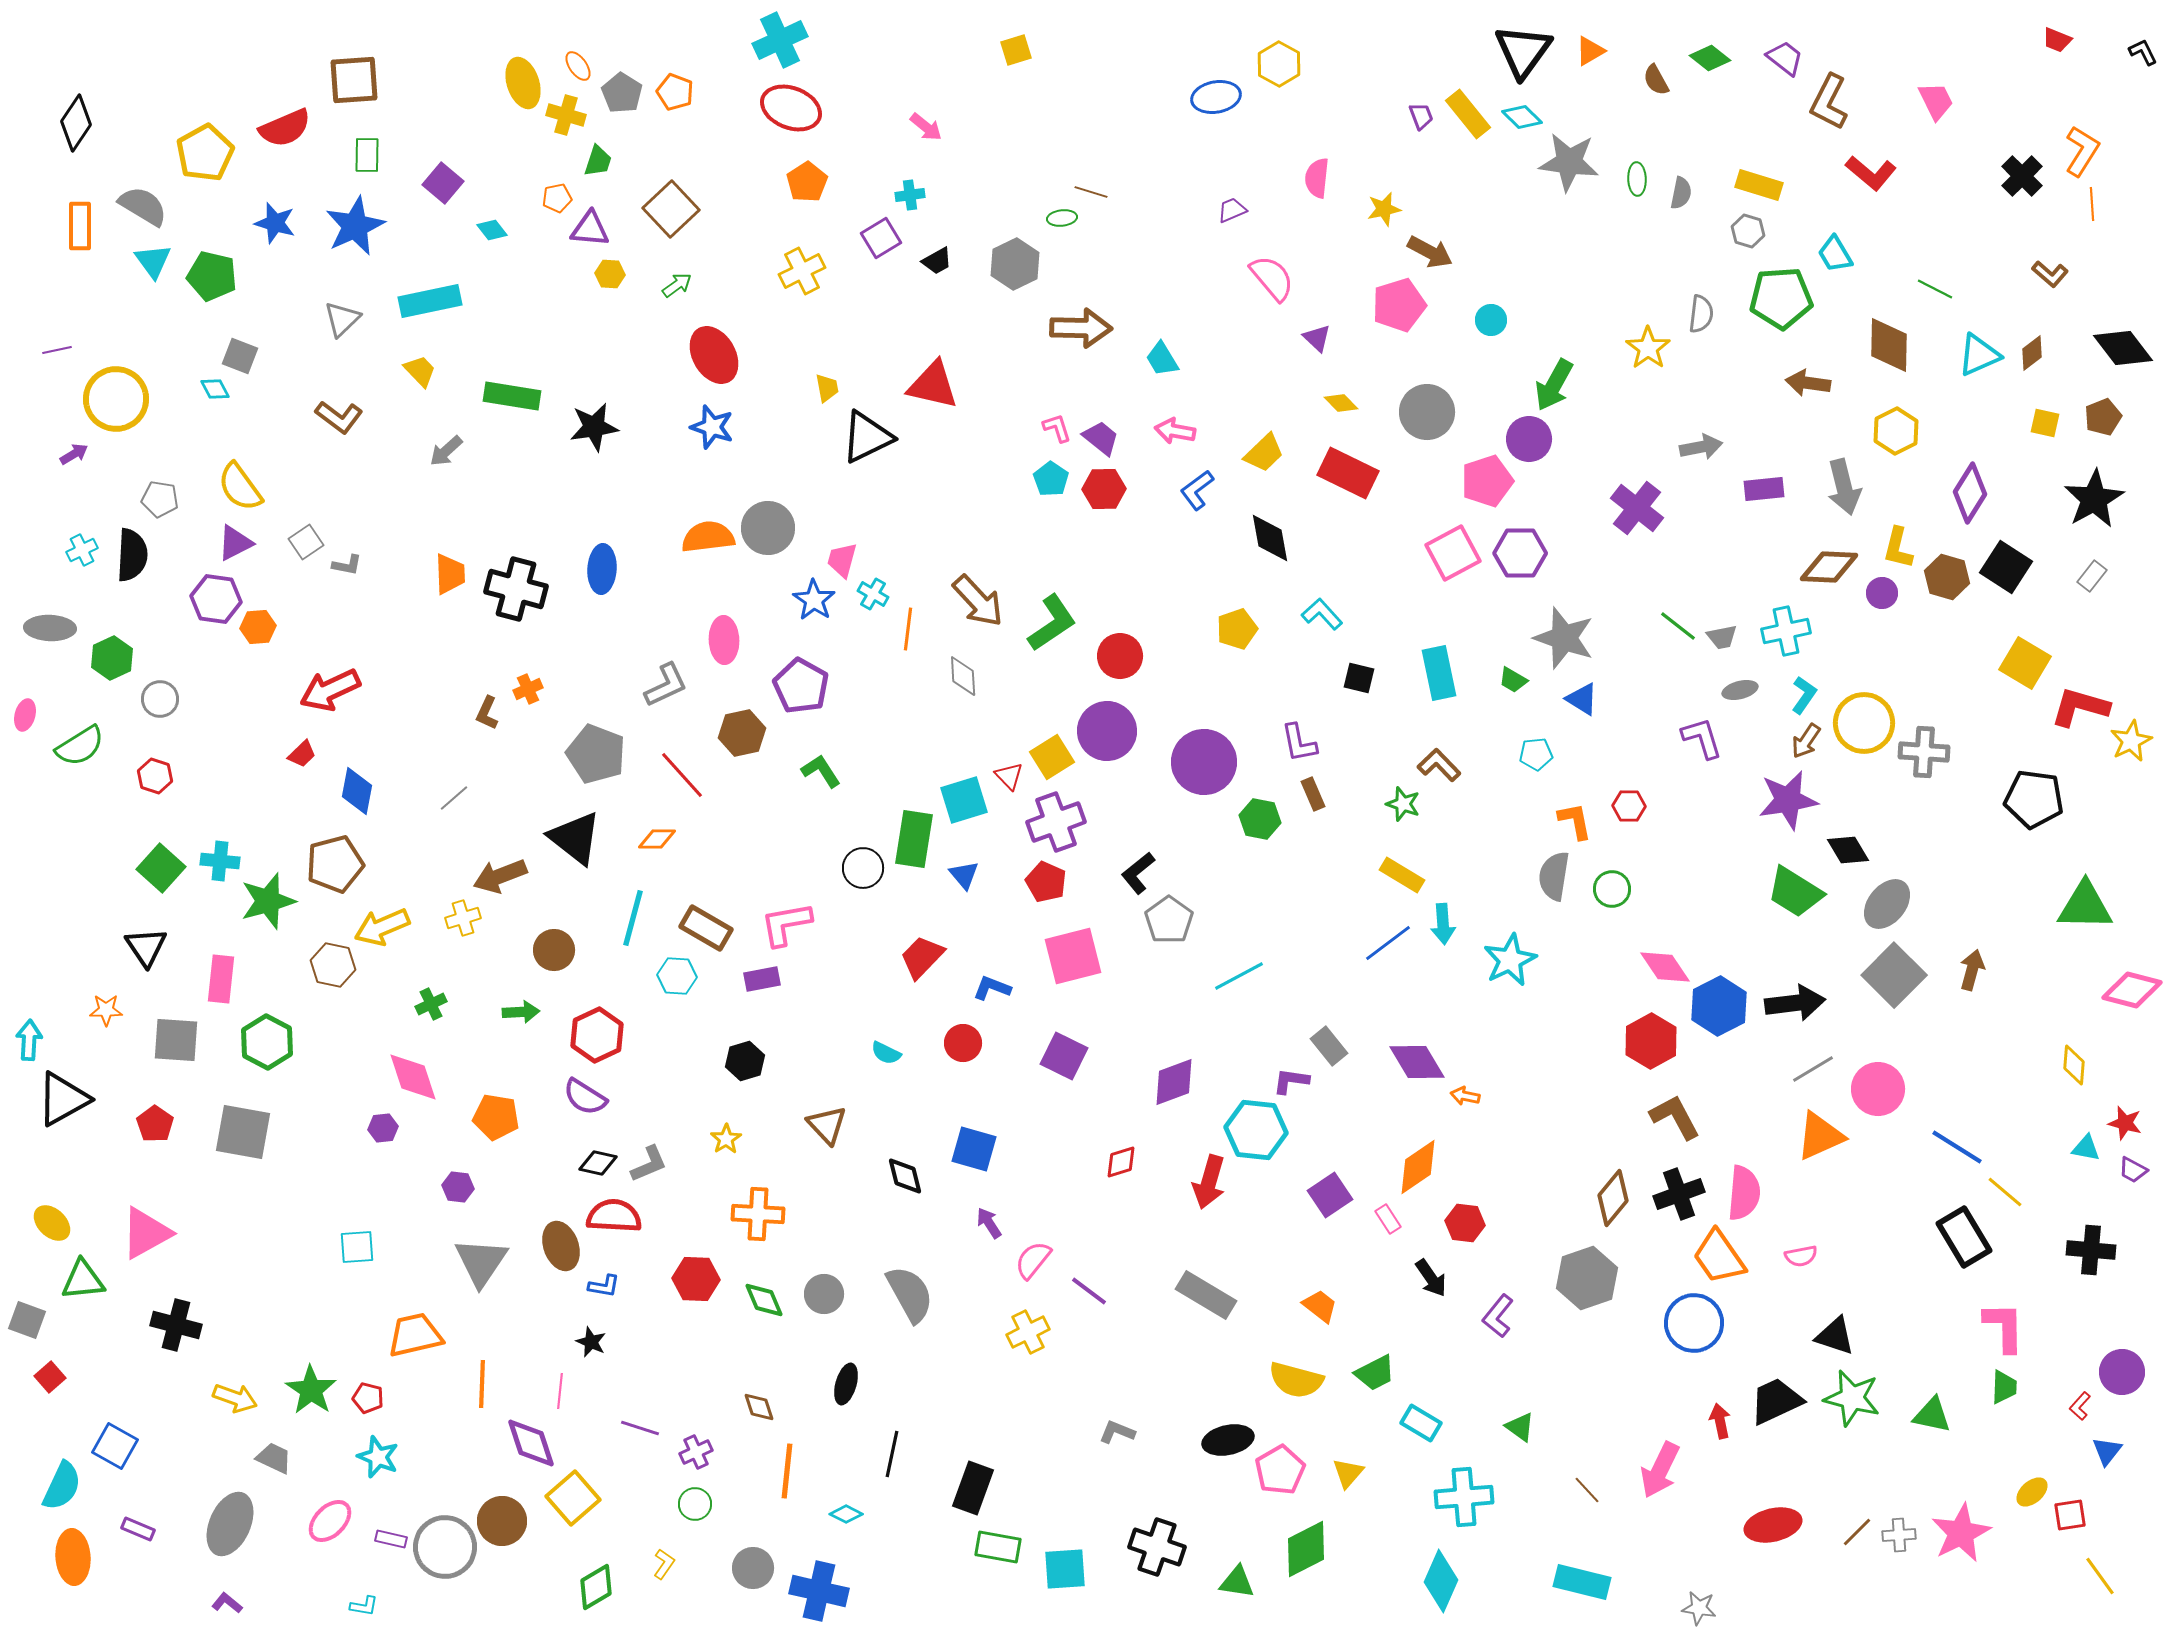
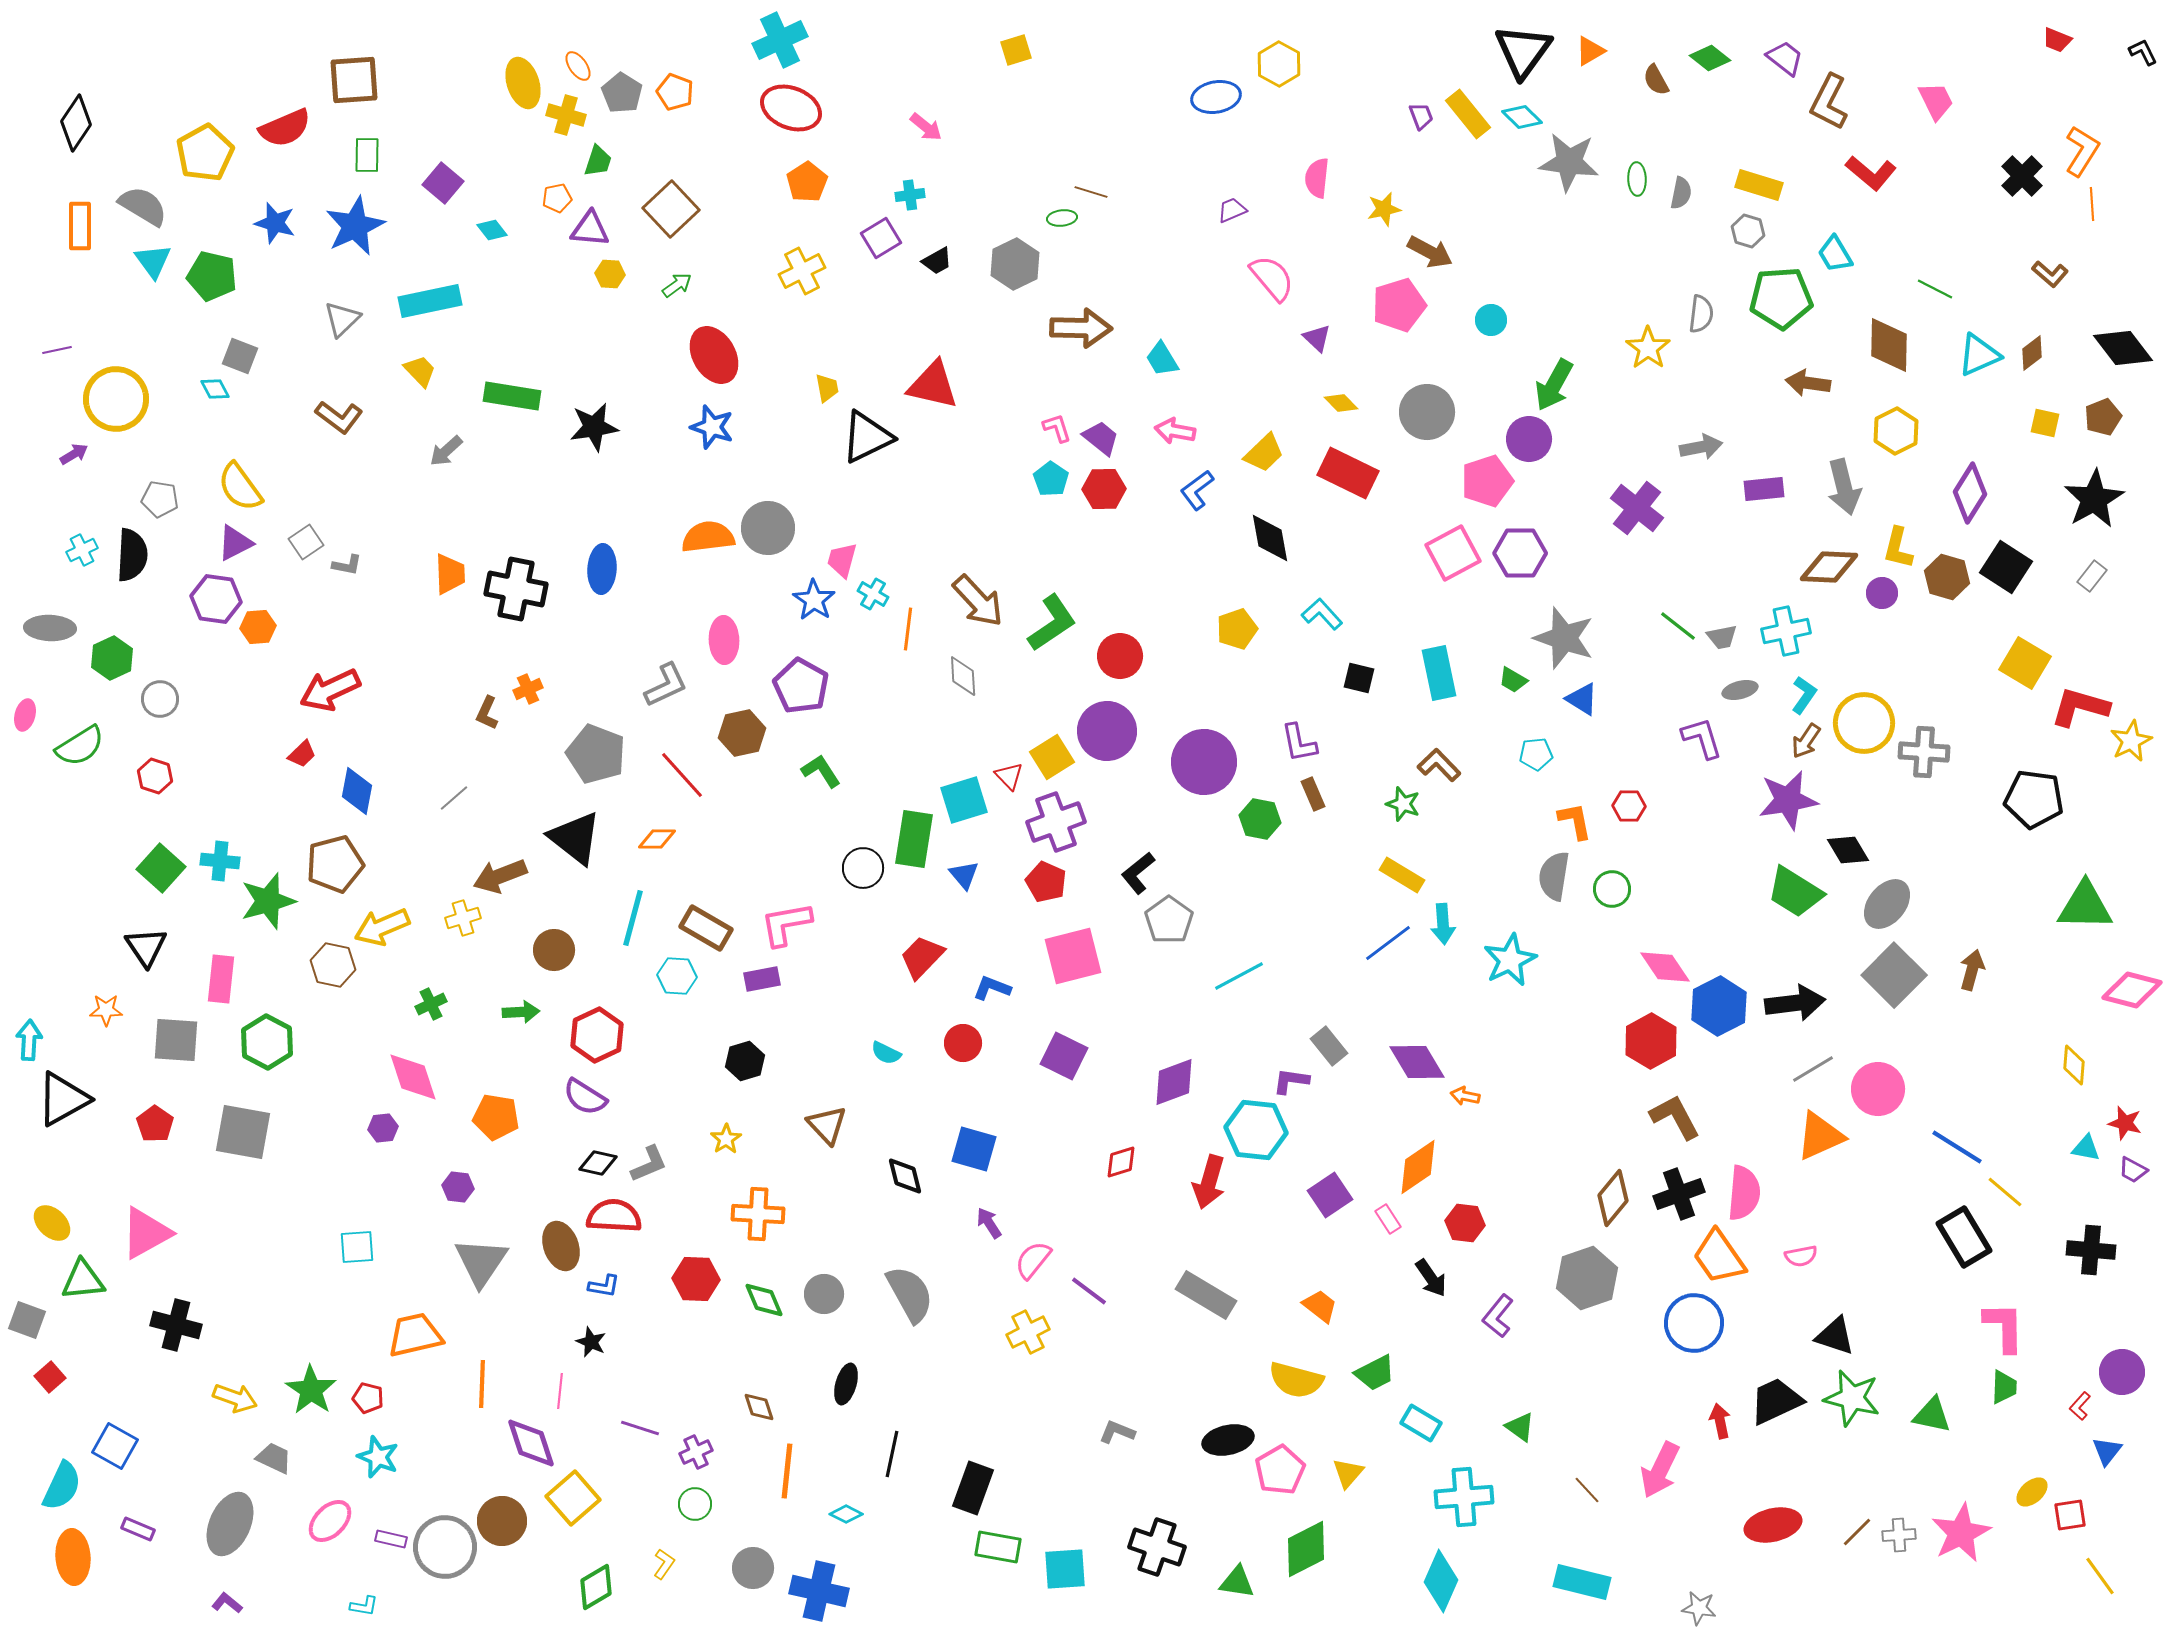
black cross at (516, 589): rotated 4 degrees counterclockwise
